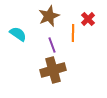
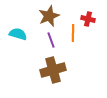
red cross: rotated 32 degrees counterclockwise
cyan semicircle: rotated 18 degrees counterclockwise
purple line: moved 1 px left, 5 px up
